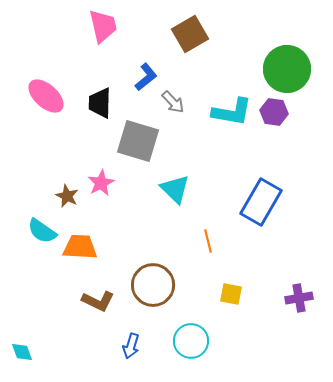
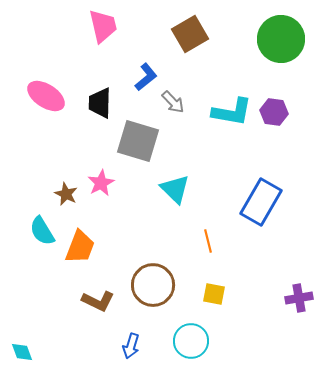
green circle: moved 6 px left, 30 px up
pink ellipse: rotated 9 degrees counterclockwise
brown star: moved 1 px left, 2 px up
cyan semicircle: rotated 24 degrees clockwise
orange trapezoid: rotated 108 degrees clockwise
yellow square: moved 17 px left
